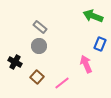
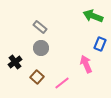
gray circle: moved 2 px right, 2 px down
black cross: rotated 24 degrees clockwise
